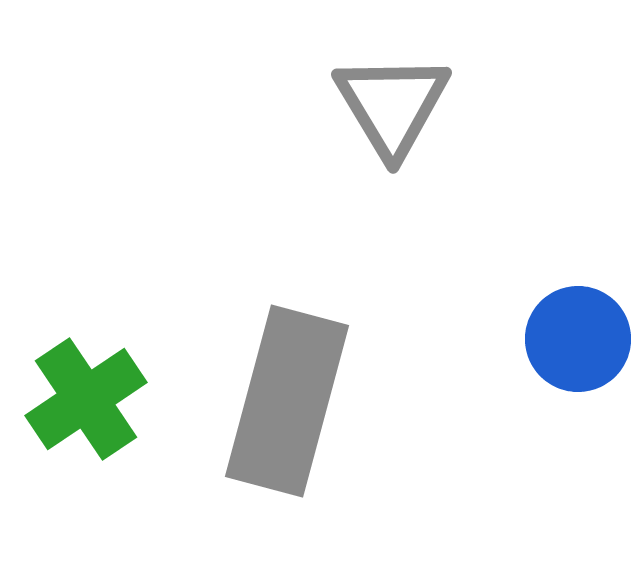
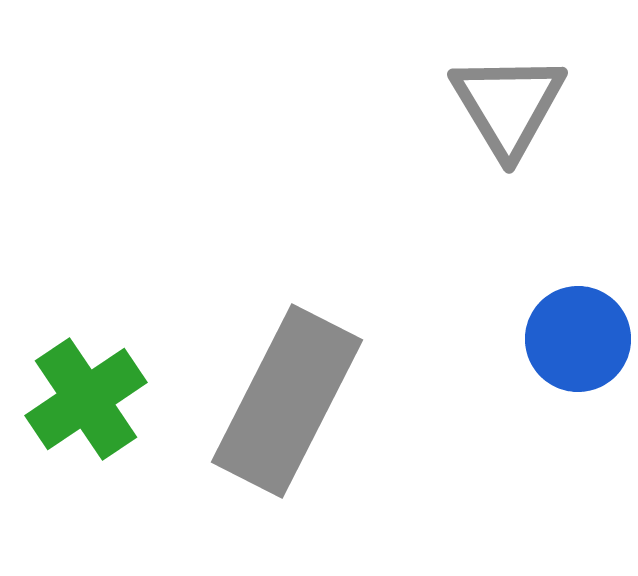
gray triangle: moved 116 px right
gray rectangle: rotated 12 degrees clockwise
